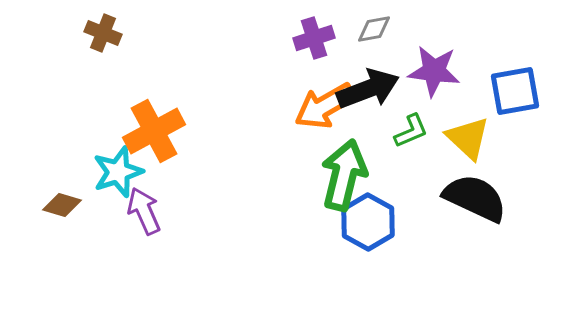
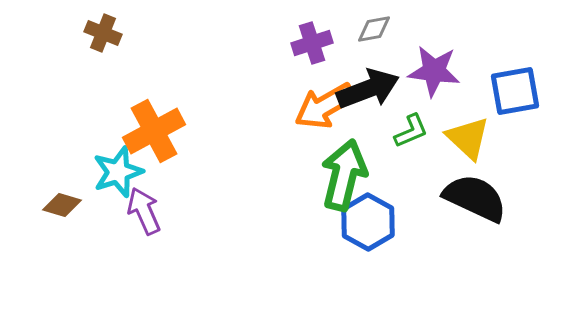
purple cross: moved 2 px left, 5 px down
